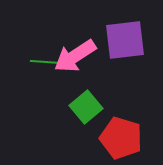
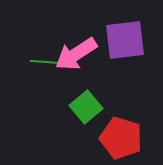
pink arrow: moved 1 px right, 2 px up
